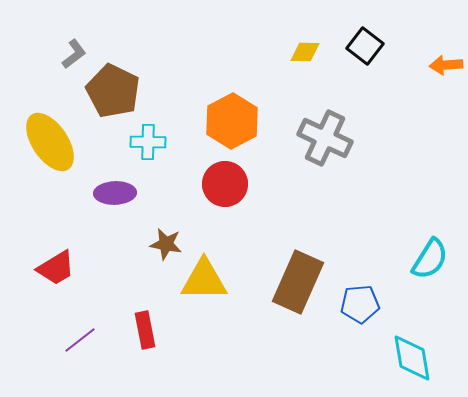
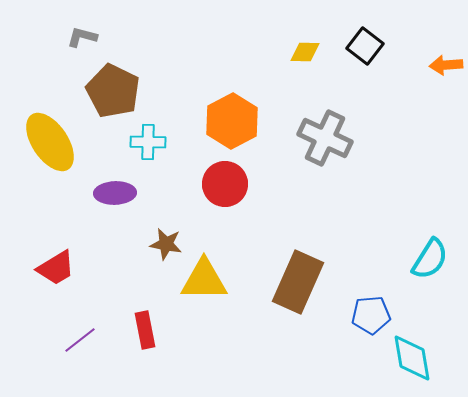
gray L-shape: moved 8 px right, 17 px up; rotated 128 degrees counterclockwise
blue pentagon: moved 11 px right, 11 px down
